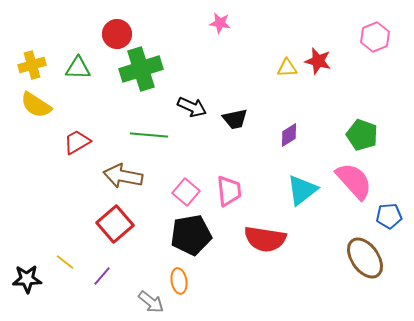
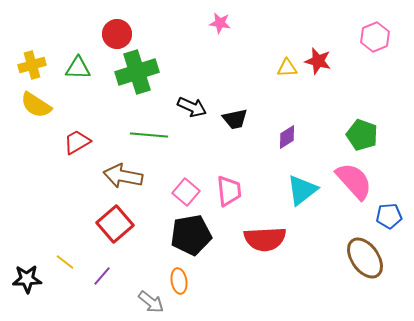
green cross: moved 4 px left, 3 px down
purple diamond: moved 2 px left, 2 px down
red semicircle: rotated 12 degrees counterclockwise
